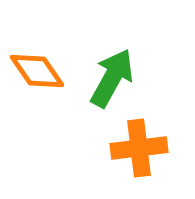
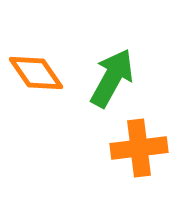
orange diamond: moved 1 px left, 2 px down
